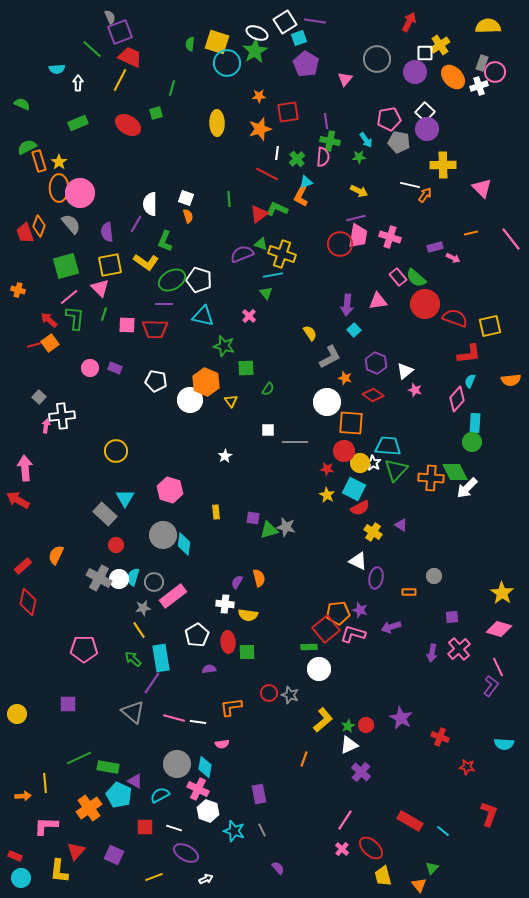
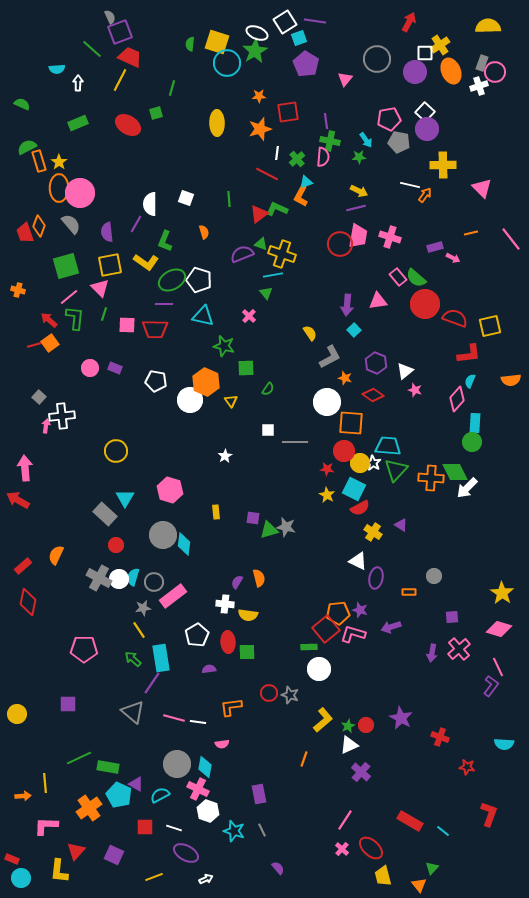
orange ellipse at (453, 77): moved 2 px left, 6 px up; rotated 20 degrees clockwise
orange semicircle at (188, 216): moved 16 px right, 16 px down
purple line at (356, 218): moved 10 px up
purple triangle at (135, 781): moved 1 px right, 3 px down
red rectangle at (15, 856): moved 3 px left, 3 px down
